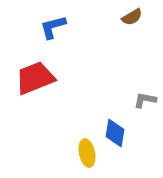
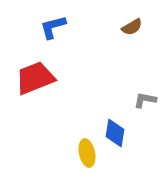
brown semicircle: moved 10 px down
